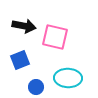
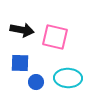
black arrow: moved 2 px left, 4 px down
blue square: moved 3 px down; rotated 24 degrees clockwise
blue circle: moved 5 px up
